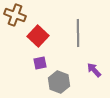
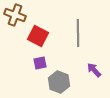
red square: rotated 15 degrees counterclockwise
